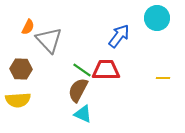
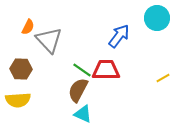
yellow line: rotated 32 degrees counterclockwise
